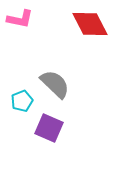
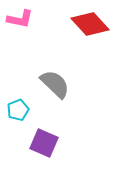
red diamond: rotated 15 degrees counterclockwise
cyan pentagon: moved 4 px left, 9 px down
purple square: moved 5 px left, 15 px down
